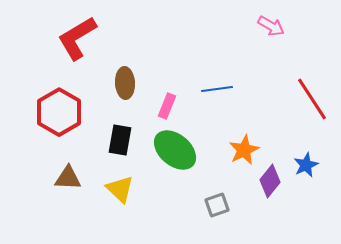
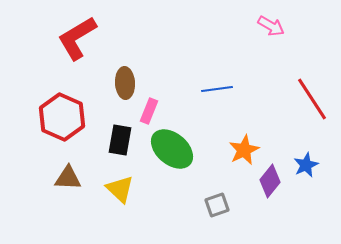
pink rectangle: moved 18 px left, 5 px down
red hexagon: moved 3 px right, 5 px down; rotated 6 degrees counterclockwise
green ellipse: moved 3 px left, 1 px up
